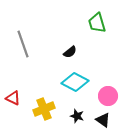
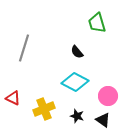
gray line: moved 1 px right, 4 px down; rotated 36 degrees clockwise
black semicircle: moved 7 px right; rotated 88 degrees clockwise
